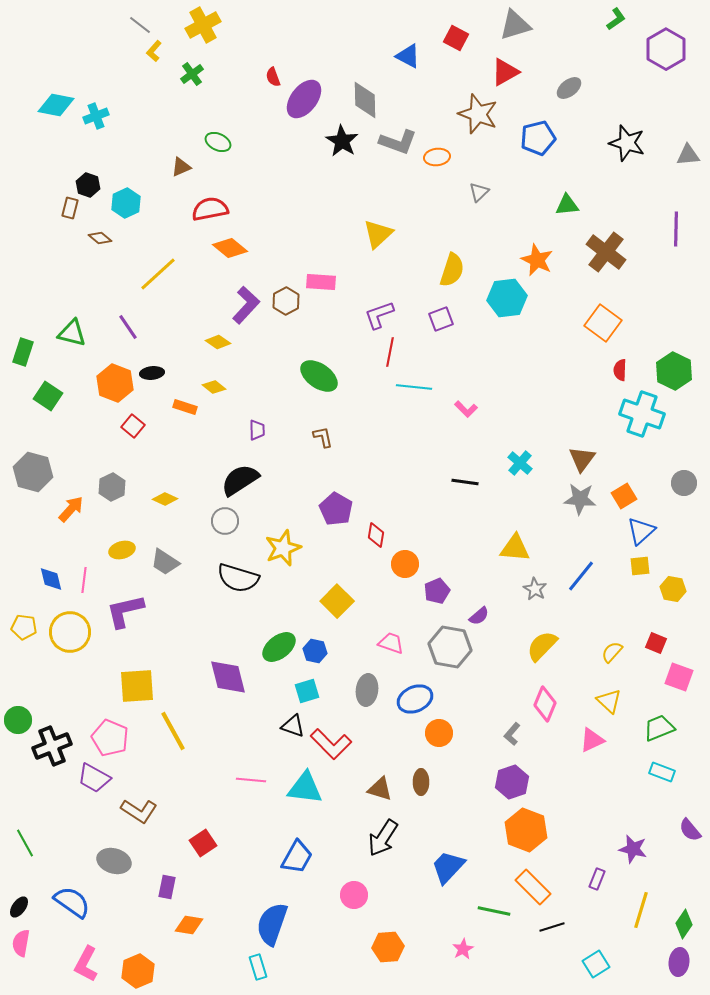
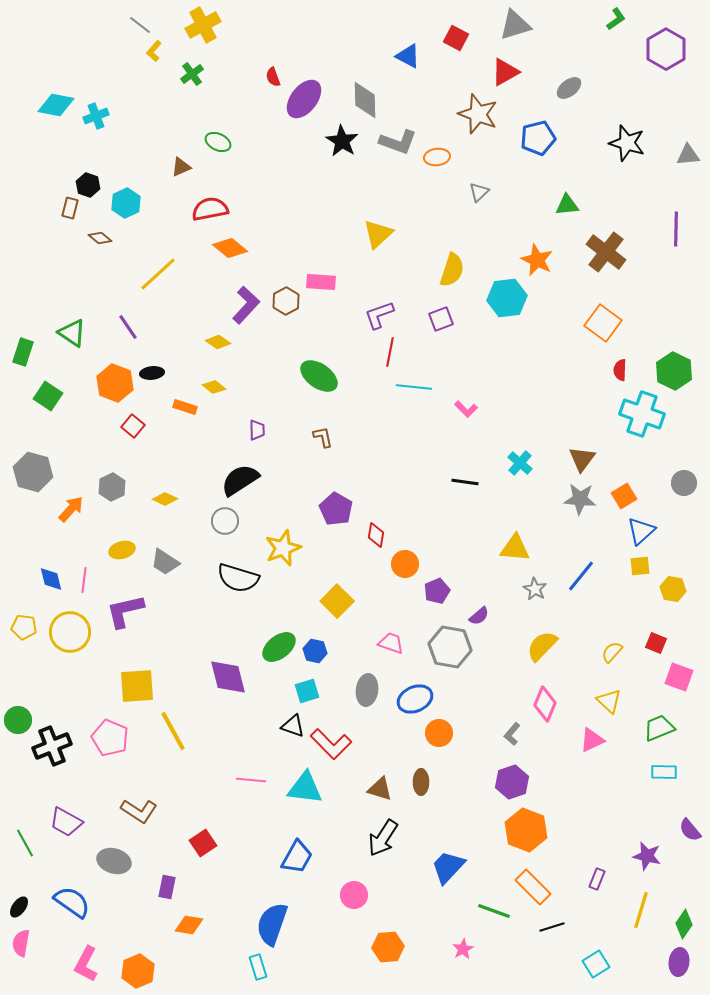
green triangle at (72, 333): rotated 20 degrees clockwise
cyan rectangle at (662, 772): moved 2 px right; rotated 20 degrees counterclockwise
purple trapezoid at (94, 778): moved 28 px left, 44 px down
purple star at (633, 849): moved 14 px right, 7 px down
green line at (494, 911): rotated 8 degrees clockwise
